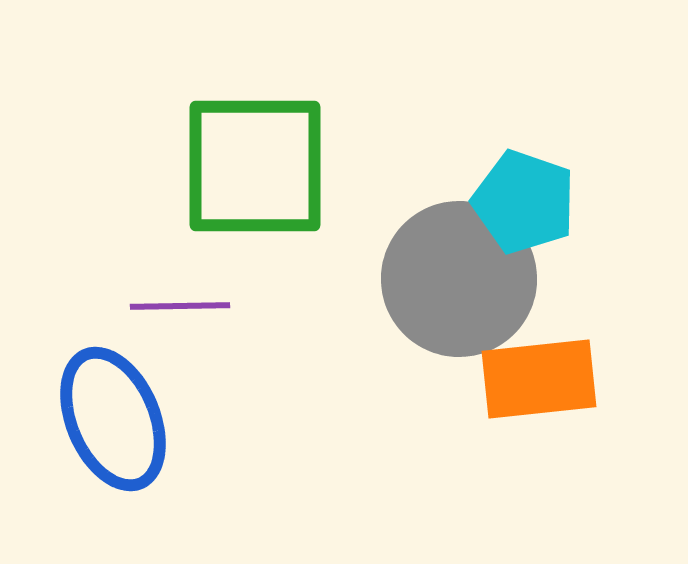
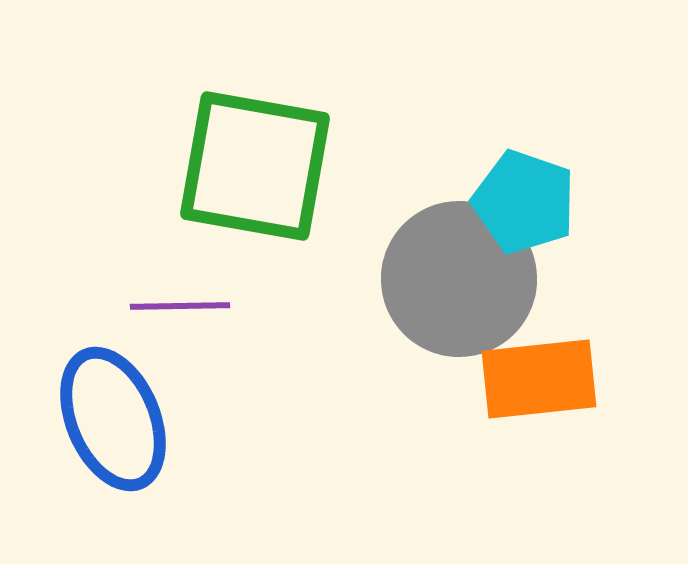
green square: rotated 10 degrees clockwise
